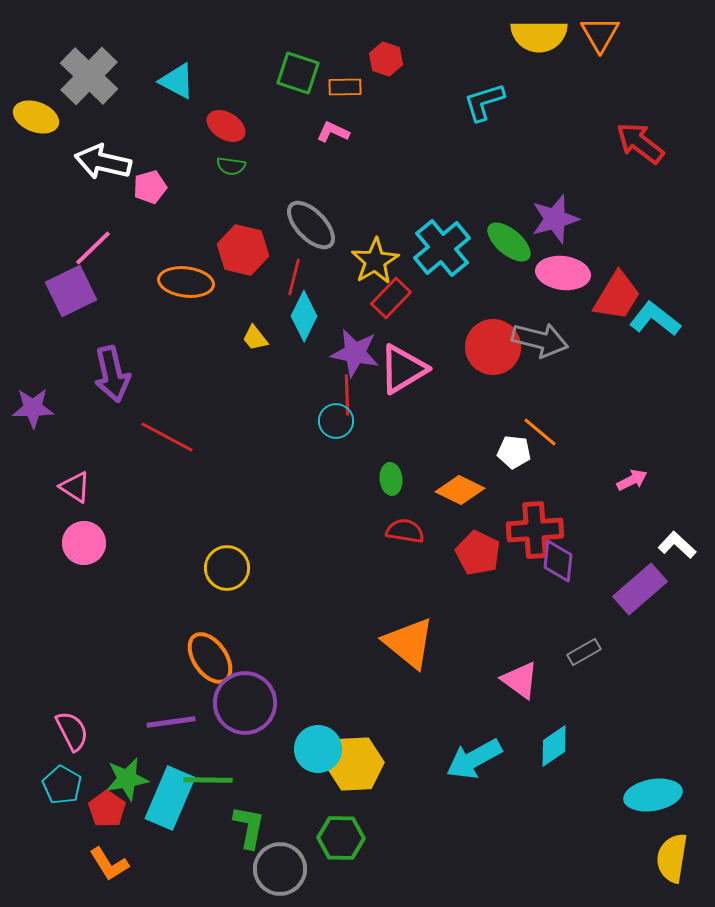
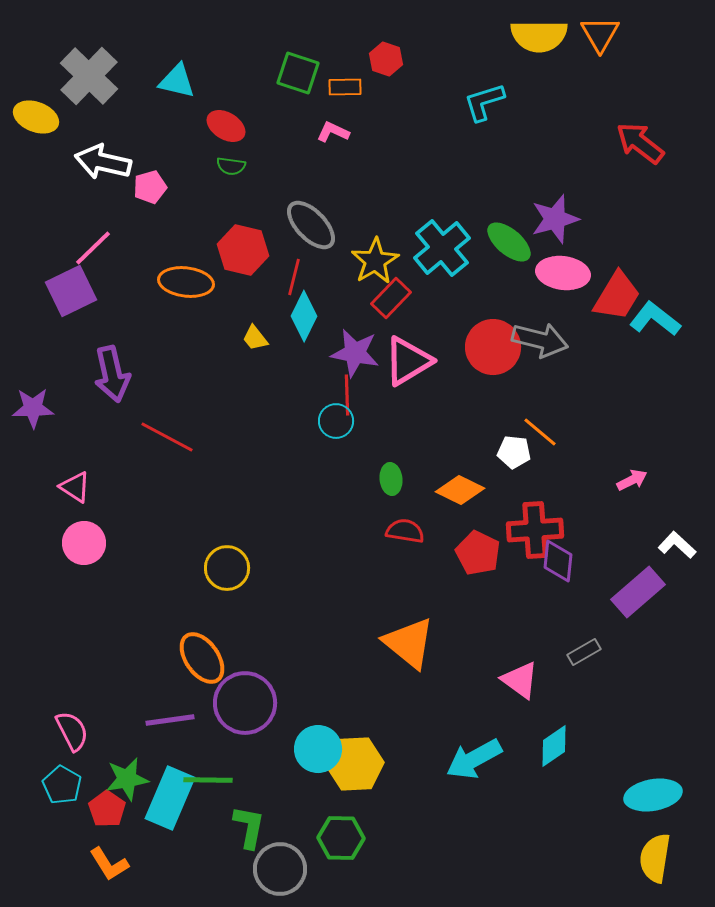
cyan triangle at (177, 81): rotated 15 degrees counterclockwise
pink triangle at (403, 369): moved 5 px right, 8 px up
purple rectangle at (640, 589): moved 2 px left, 3 px down
orange ellipse at (210, 658): moved 8 px left
purple line at (171, 722): moved 1 px left, 2 px up
yellow semicircle at (672, 858): moved 17 px left
